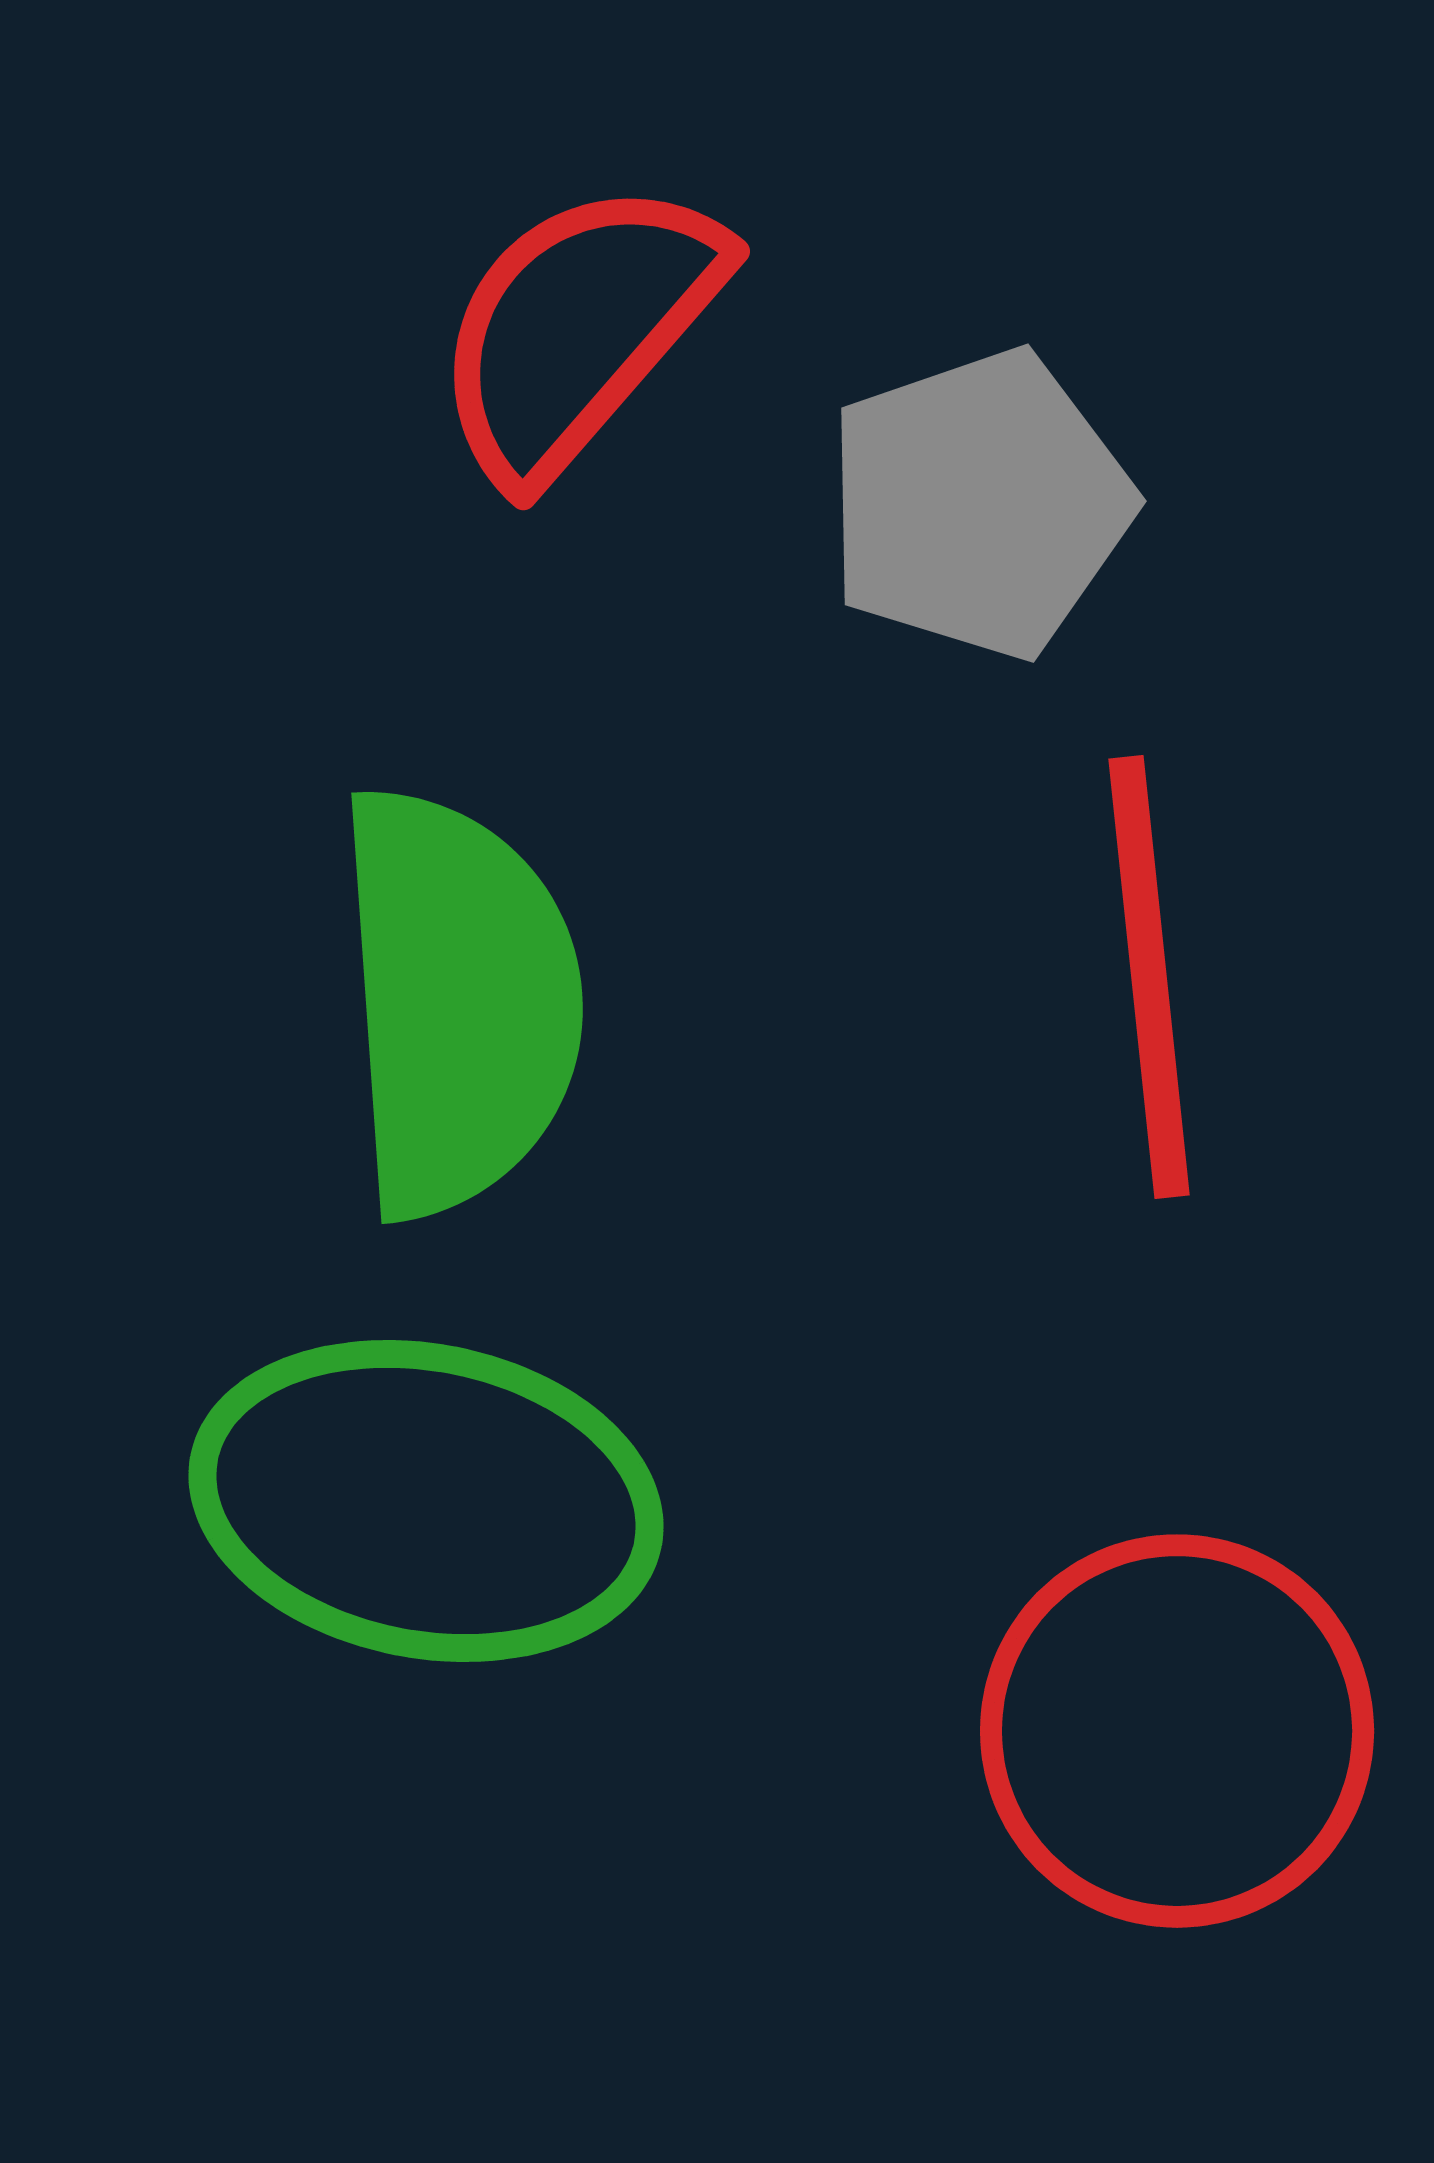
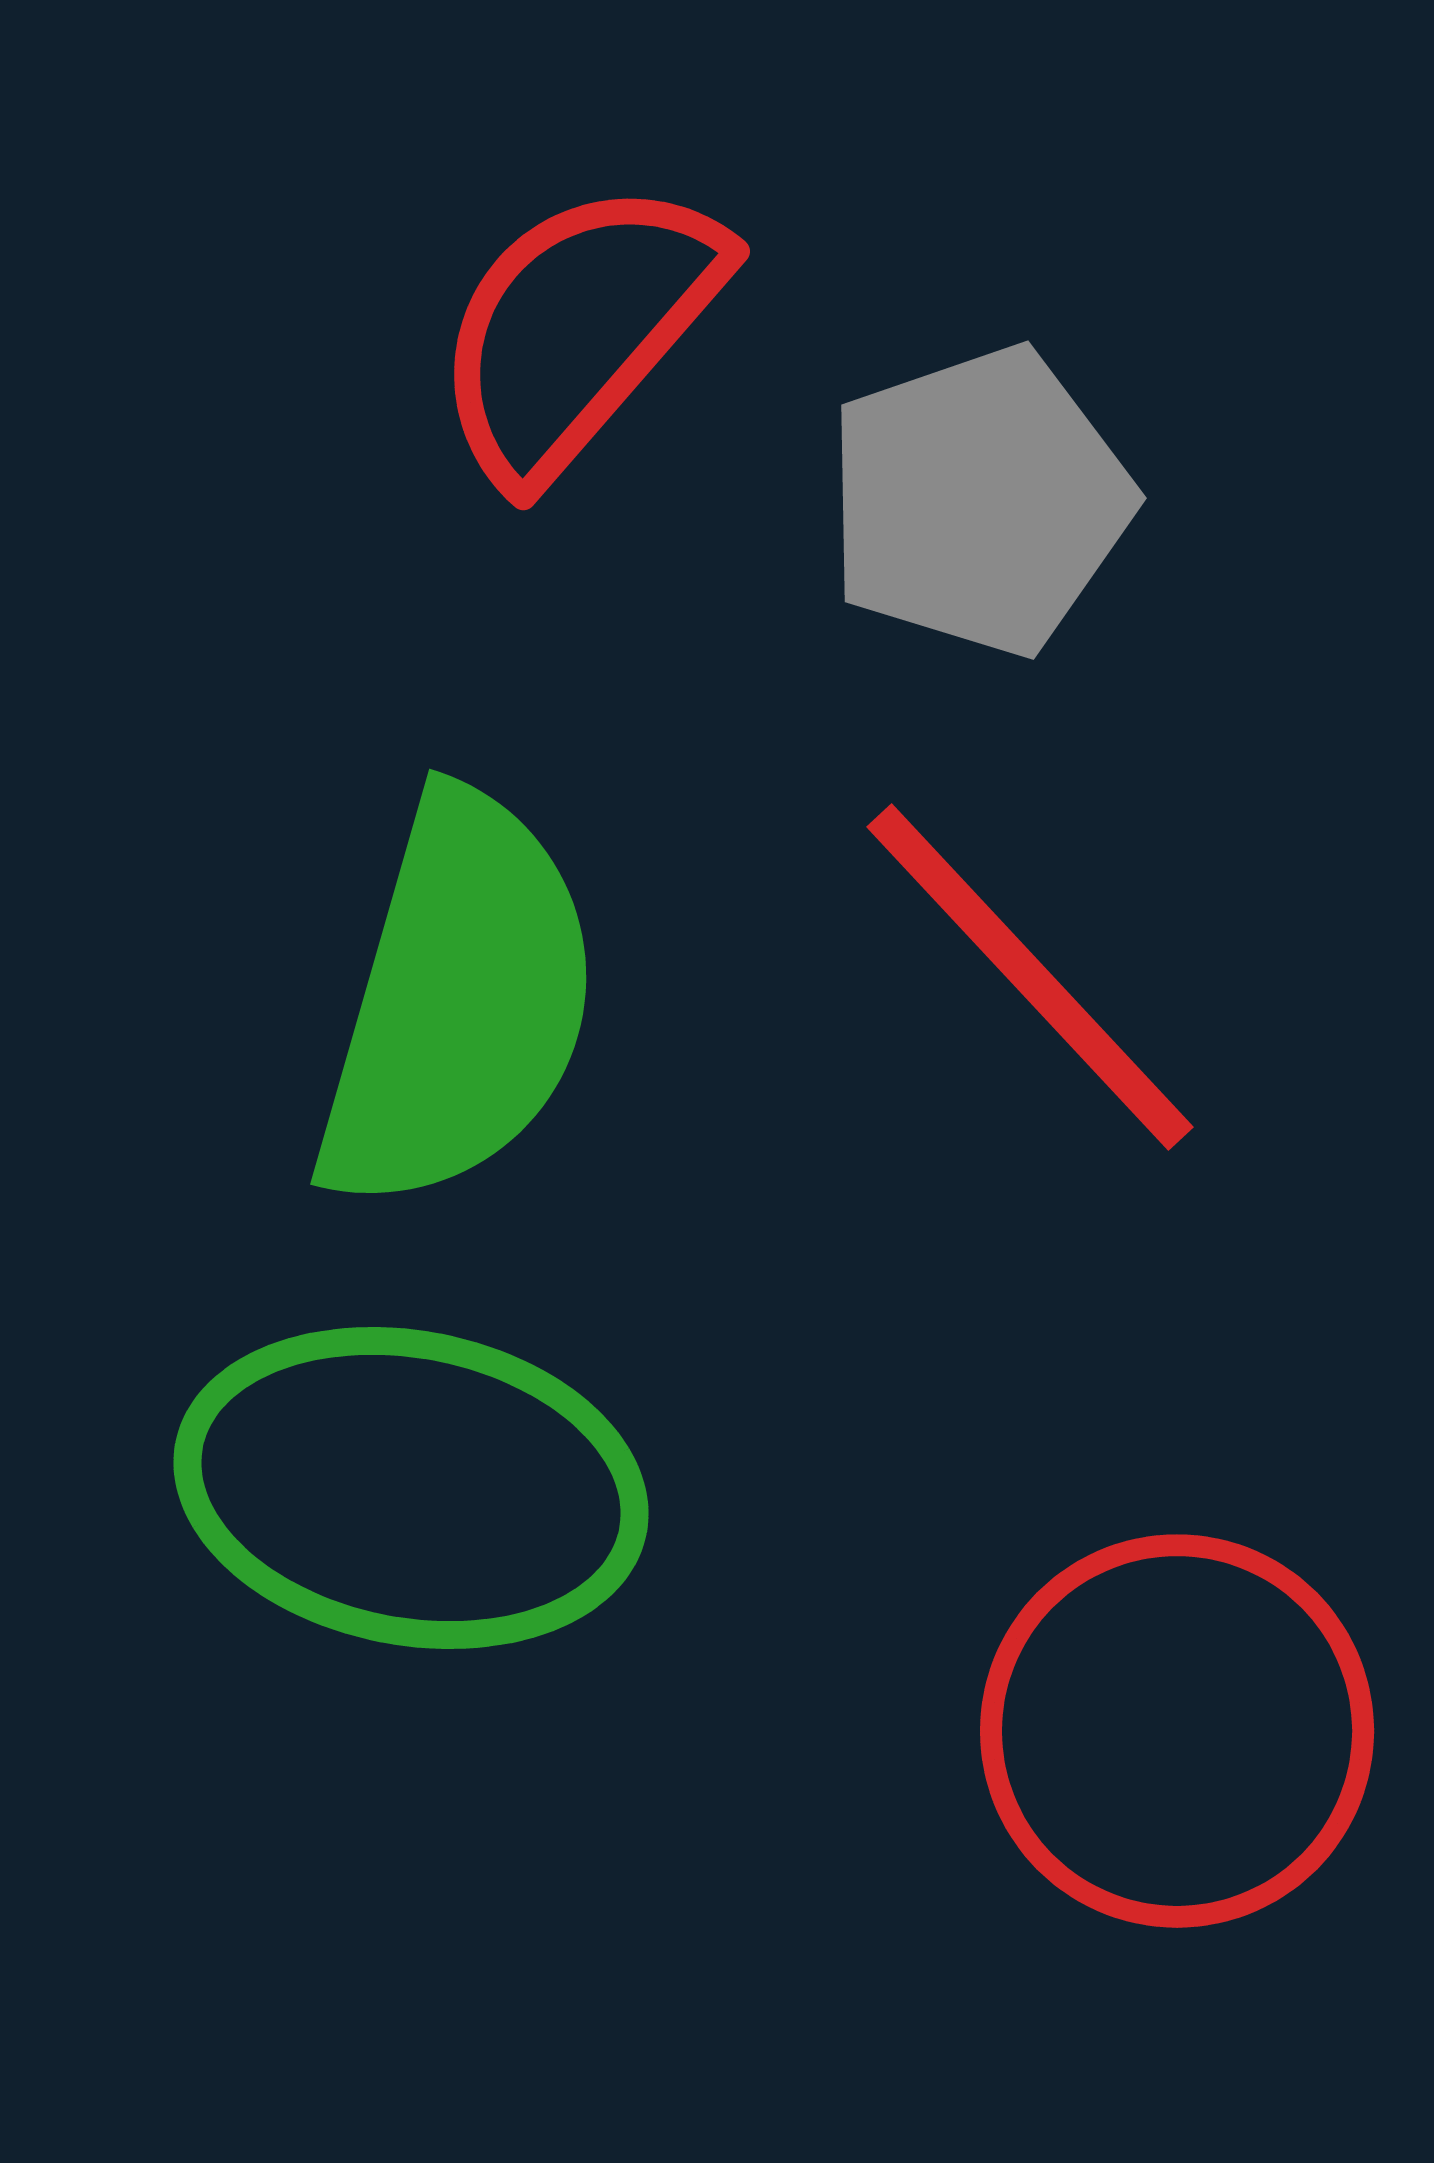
gray pentagon: moved 3 px up
red line: moved 119 px left; rotated 37 degrees counterclockwise
green semicircle: rotated 20 degrees clockwise
green ellipse: moved 15 px left, 13 px up
